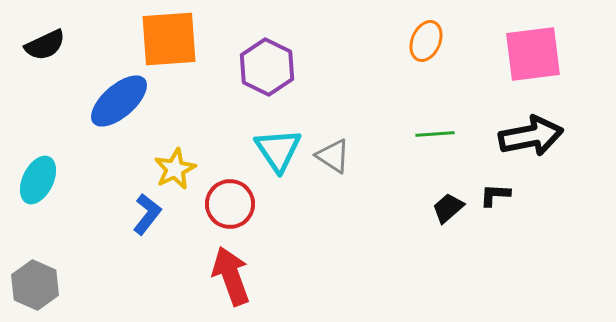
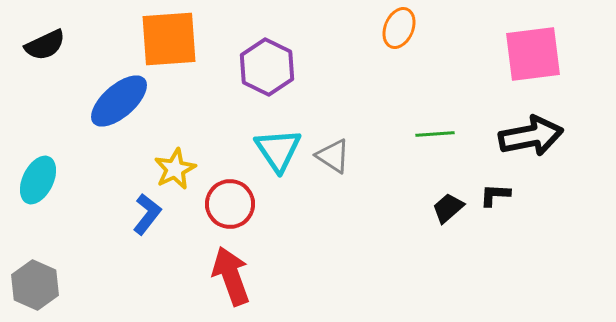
orange ellipse: moved 27 px left, 13 px up
